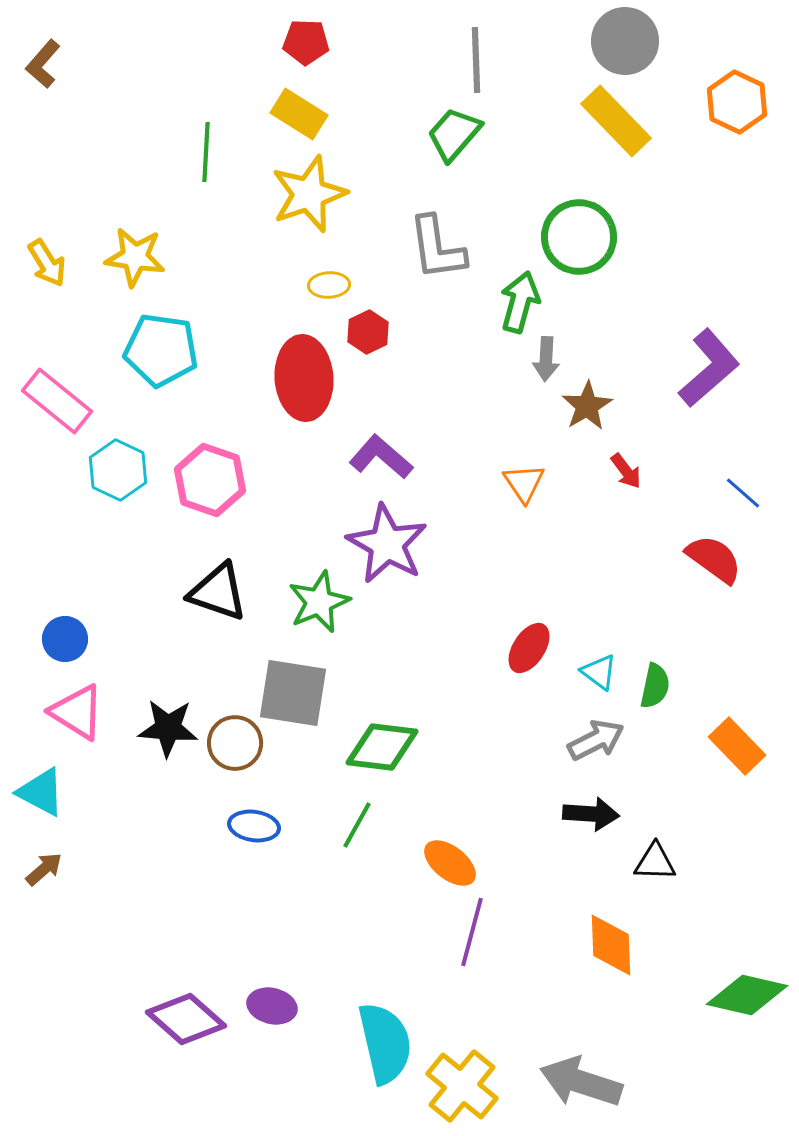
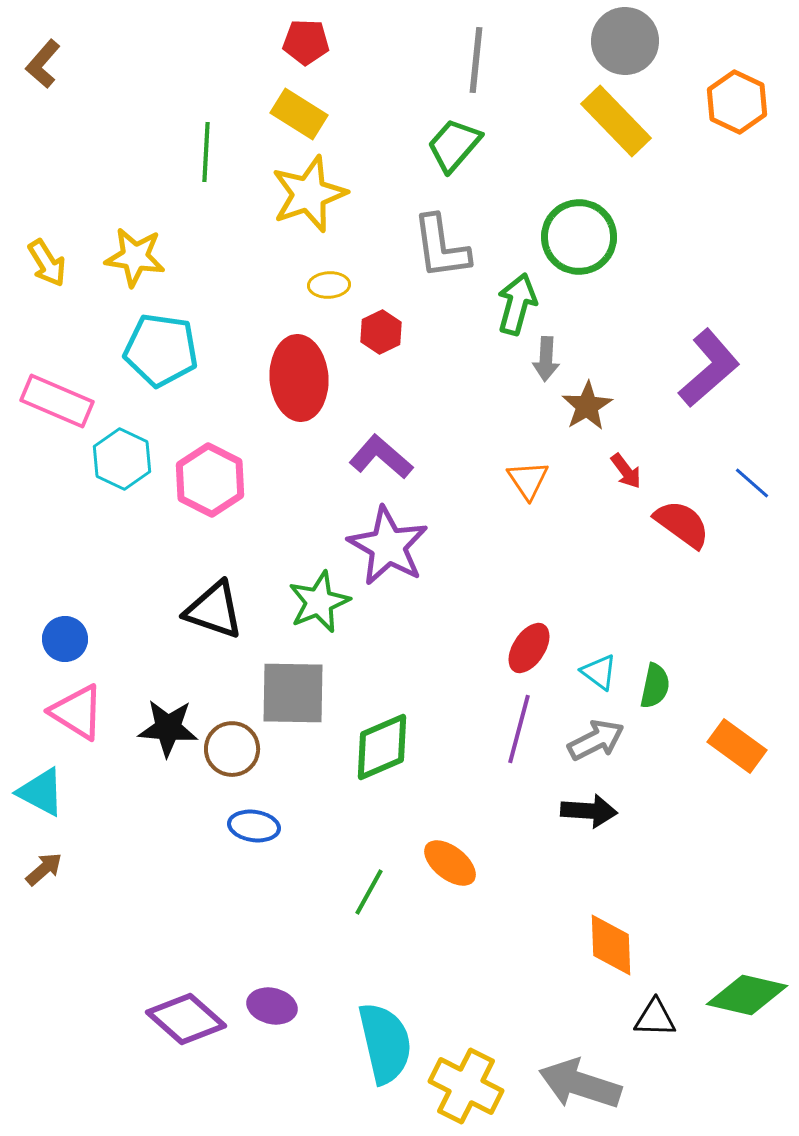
gray line at (476, 60): rotated 8 degrees clockwise
green trapezoid at (454, 134): moved 11 px down
gray L-shape at (437, 248): moved 4 px right, 1 px up
green arrow at (520, 302): moved 3 px left, 2 px down
red hexagon at (368, 332): moved 13 px right
red ellipse at (304, 378): moved 5 px left
pink rectangle at (57, 401): rotated 16 degrees counterclockwise
cyan hexagon at (118, 470): moved 4 px right, 11 px up
pink hexagon at (210, 480): rotated 8 degrees clockwise
orange triangle at (524, 483): moved 4 px right, 3 px up
blue line at (743, 493): moved 9 px right, 10 px up
purple star at (387, 544): moved 1 px right, 2 px down
red semicircle at (714, 559): moved 32 px left, 35 px up
black triangle at (218, 592): moved 4 px left, 18 px down
gray square at (293, 693): rotated 8 degrees counterclockwise
brown circle at (235, 743): moved 3 px left, 6 px down
orange rectangle at (737, 746): rotated 10 degrees counterclockwise
green diamond at (382, 747): rotated 30 degrees counterclockwise
black arrow at (591, 814): moved 2 px left, 3 px up
green line at (357, 825): moved 12 px right, 67 px down
black triangle at (655, 862): moved 156 px down
purple line at (472, 932): moved 47 px right, 203 px up
gray arrow at (581, 1082): moved 1 px left, 2 px down
yellow cross at (462, 1086): moved 4 px right; rotated 12 degrees counterclockwise
